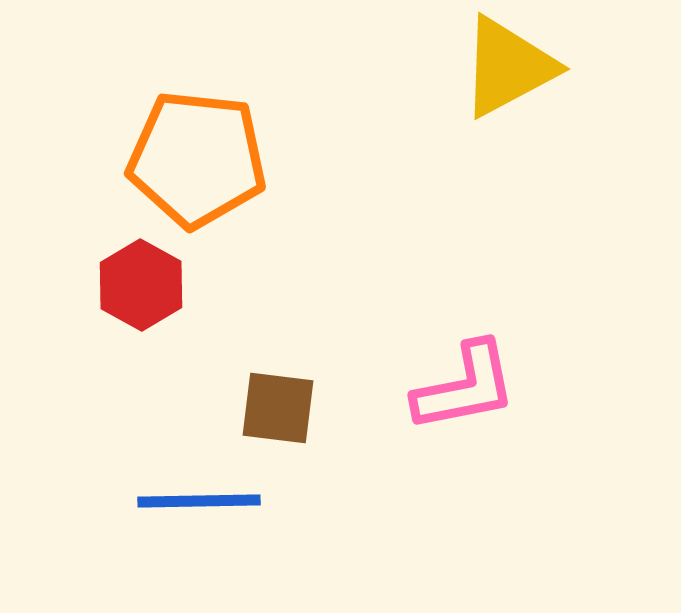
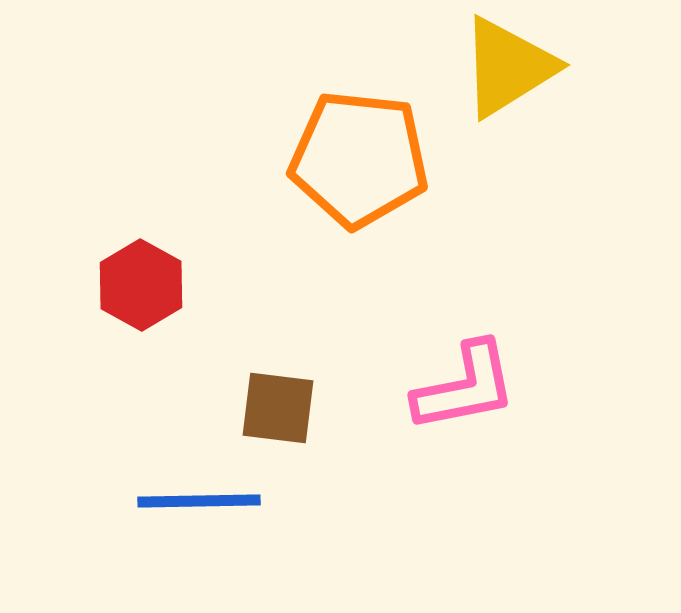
yellow triangle: rotated 4 degrees counterclockwise
orange pentagon: moved 162 px right
